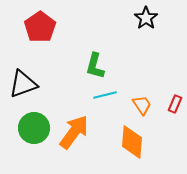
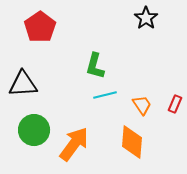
black triangle: rotated 16 degrees clockwise
green circle: moved 2 px down
orange arrow: moved 12 px down
